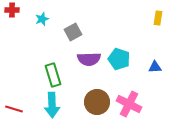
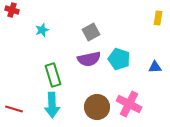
red cross: rotated 16 degrees clockwise
cyan star: moved 11 px down
gray square: moved 18 px right
purple semicircle: rotated 10 degrees counterclockwise
brown circle: moved 5 px down
